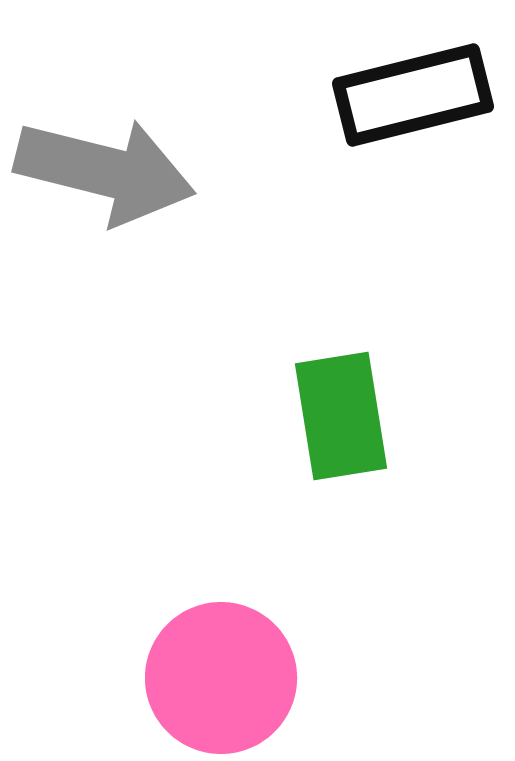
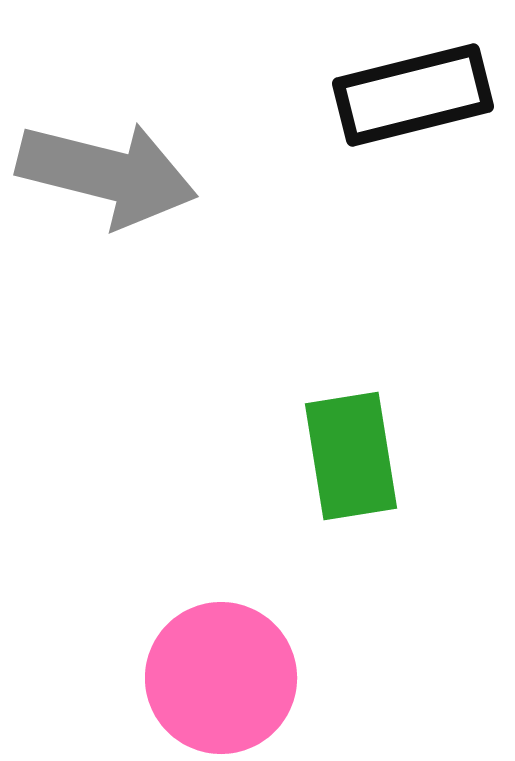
gray arrow: moved 2 px right, 3 px down
green rectangle: moved 10 px right, 40 px down
